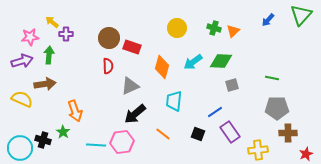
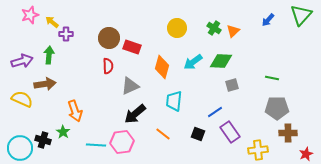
green cross: rotated 16 degrees clockwise
pink star: moved 22 px up; rotated 12 degrees counterclockwise
